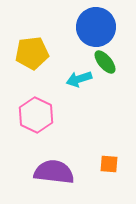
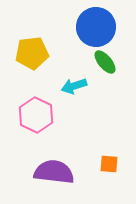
cyan arrow: moved 5 px left, 7 px down
